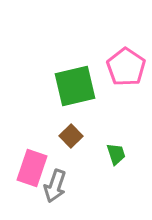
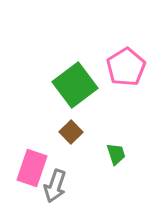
pink pentagon: rotated 6 degrees clockwise
green square: moved 1 px up; rotated 24 degrees counterclockwise
brown square: moved 4 px up
